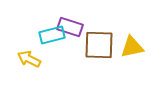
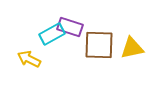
cyan rectangle: moved 1 px up; rotated 15 degrees counterclockwise
yellow triangle: moved 1 px down
